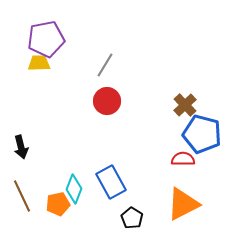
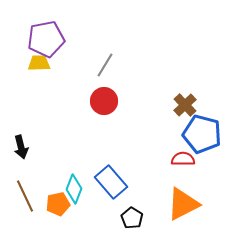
red circle: moved 3 px left
blue rectangle: rotated 12 degrees counterclockwise
brown line: moved 3 px right
